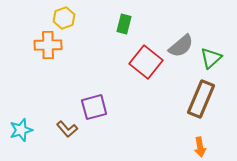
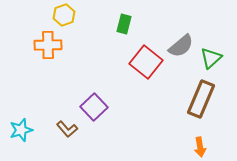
yellow hexagon: moved 3 px up
purple square: rotated 28 degrees counterclockwise
